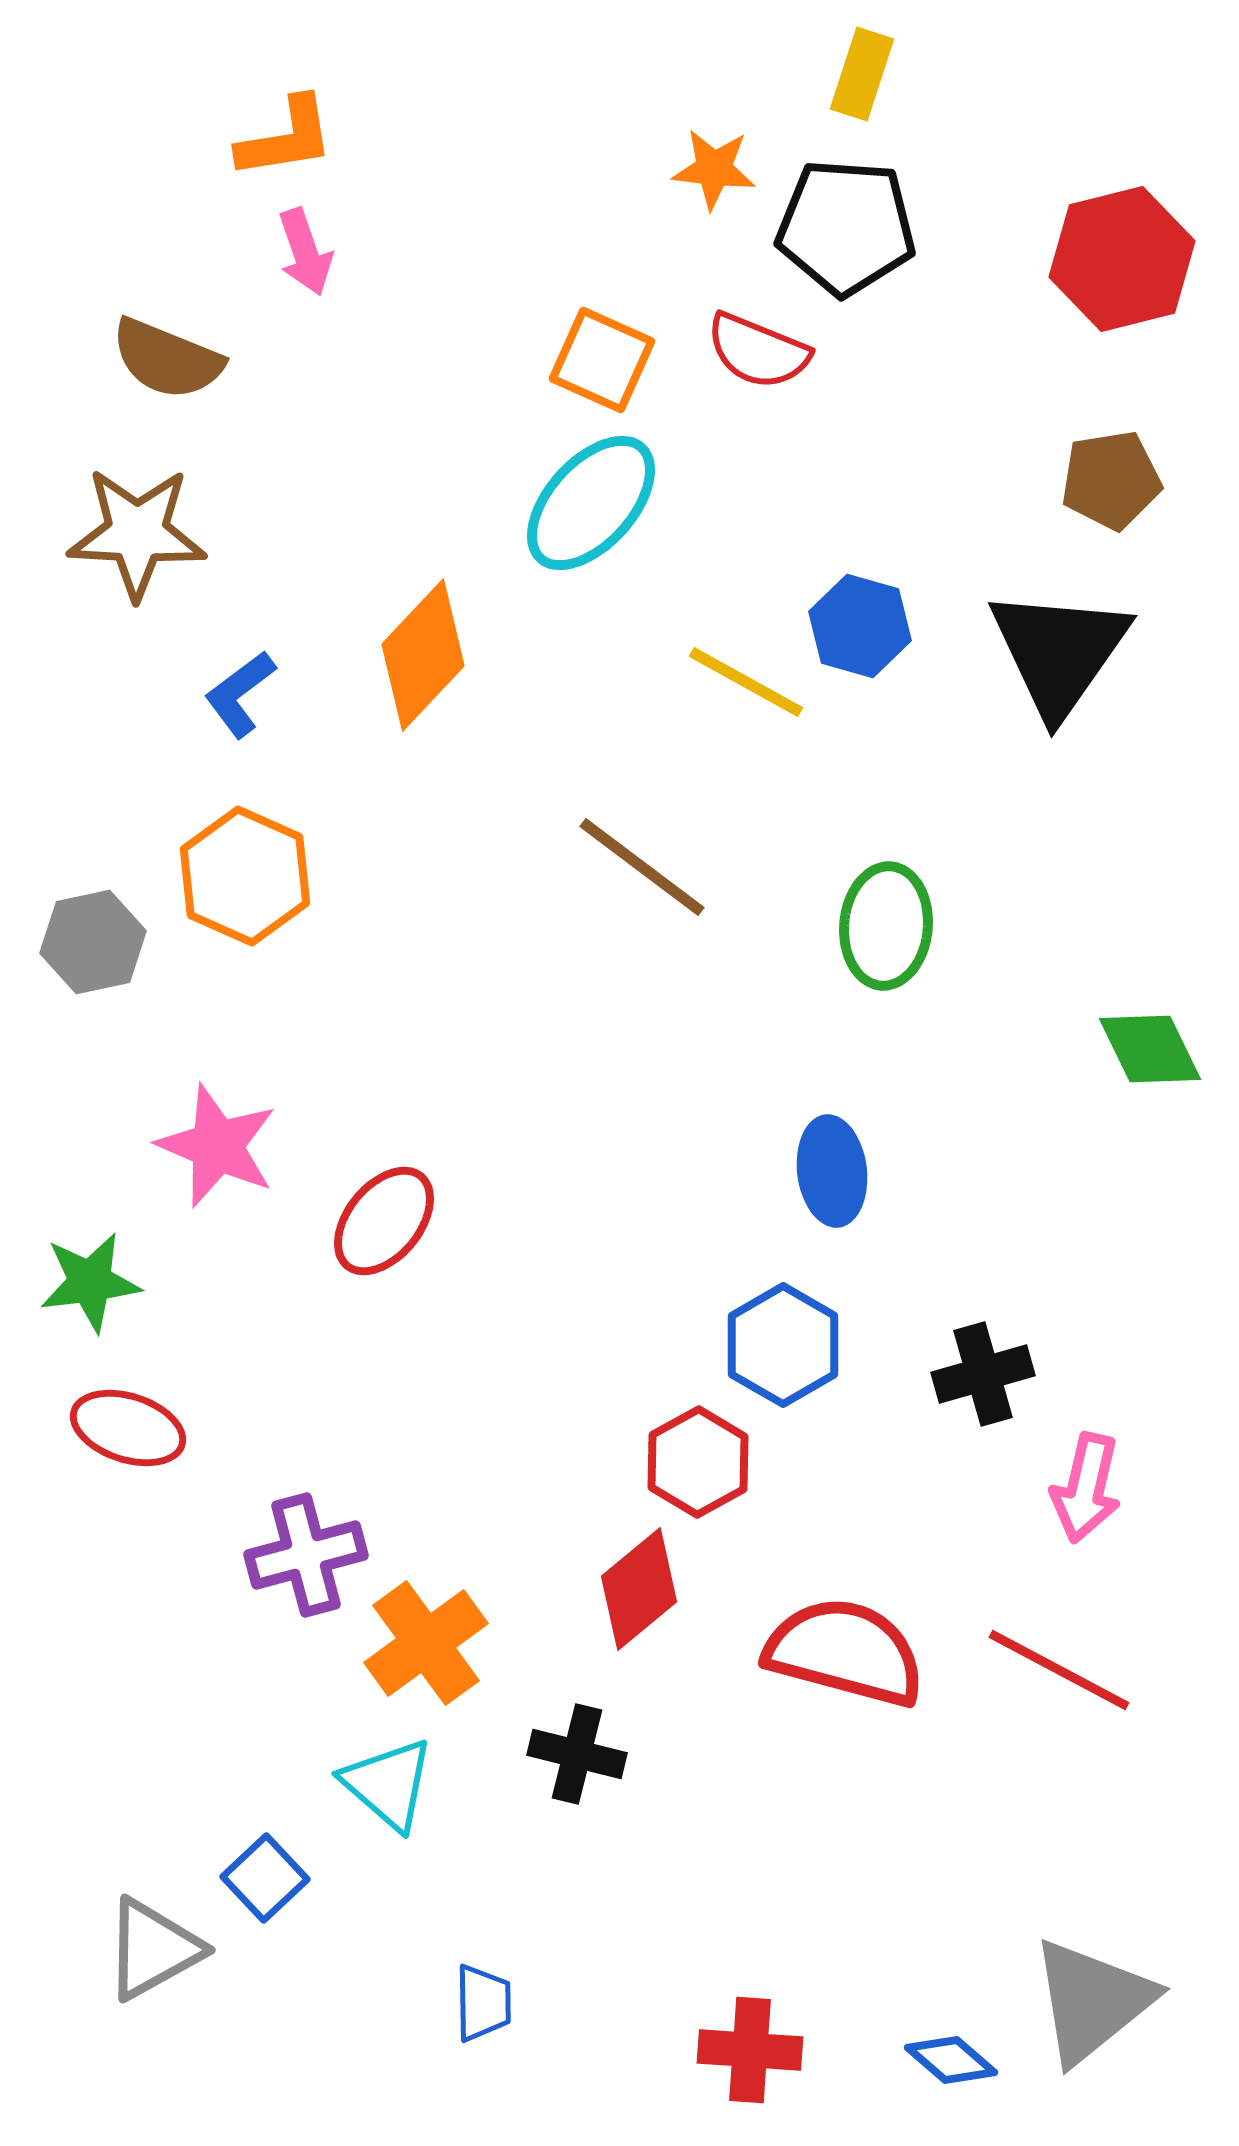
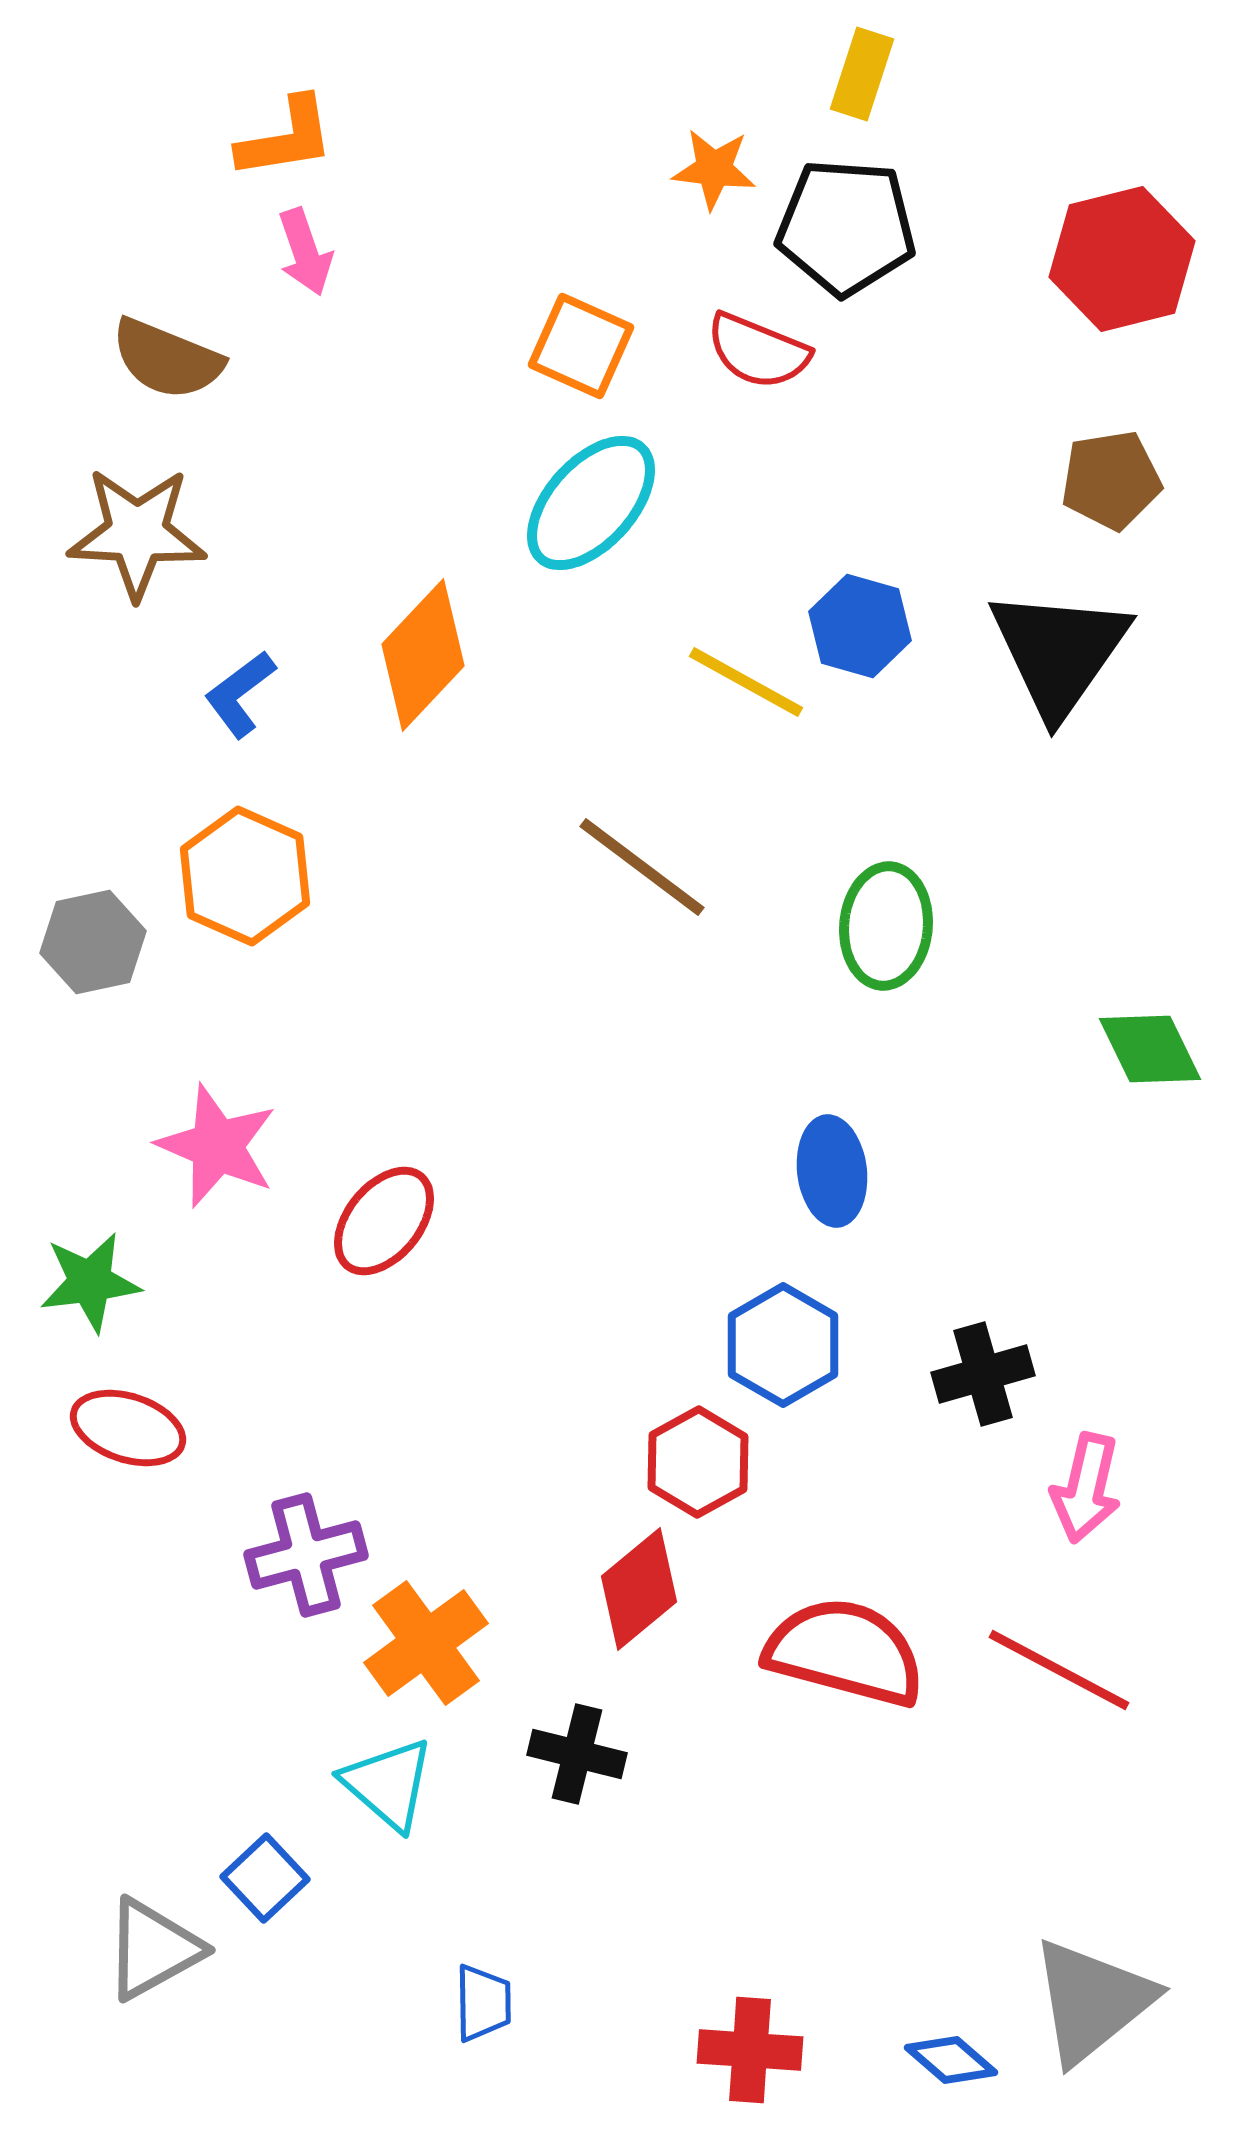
orange square at (602, 360): moved 21 px left, 14 px up
